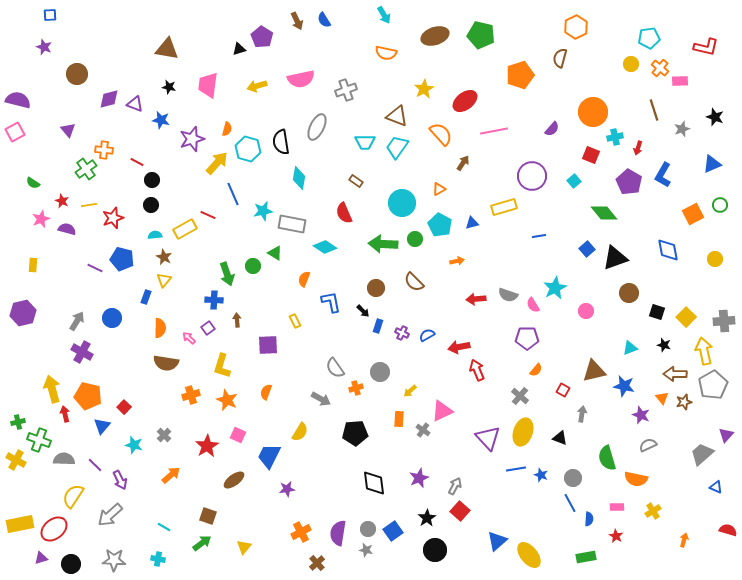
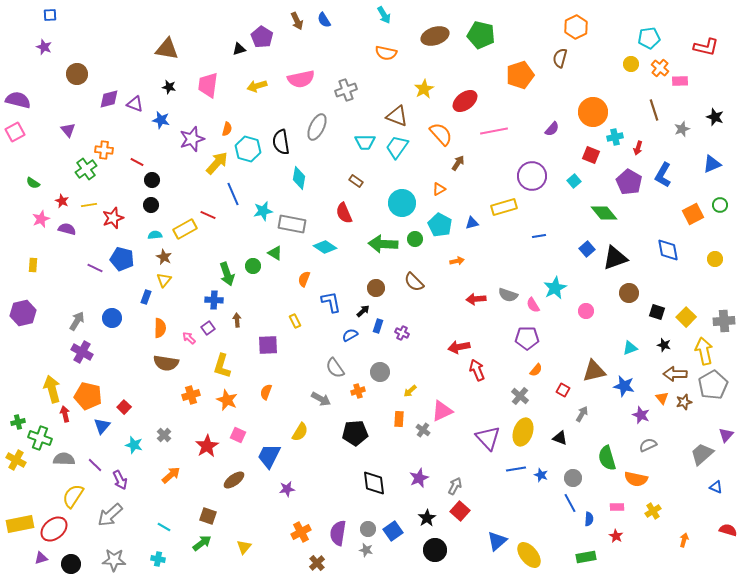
brown arrow at (463, 163): moved 5 px left
black arrow at (363, 311): rotated 88 degrees counterclockwise
blue semicircle at (427, 335): moved 77 px left
orange cross at (356, 388): moved 2 px right, 3 px down
gray arrow at (582, 414): rotated 21 degrees clockwise
green cross at (39, 440): moved 1 px right, 2 px up
